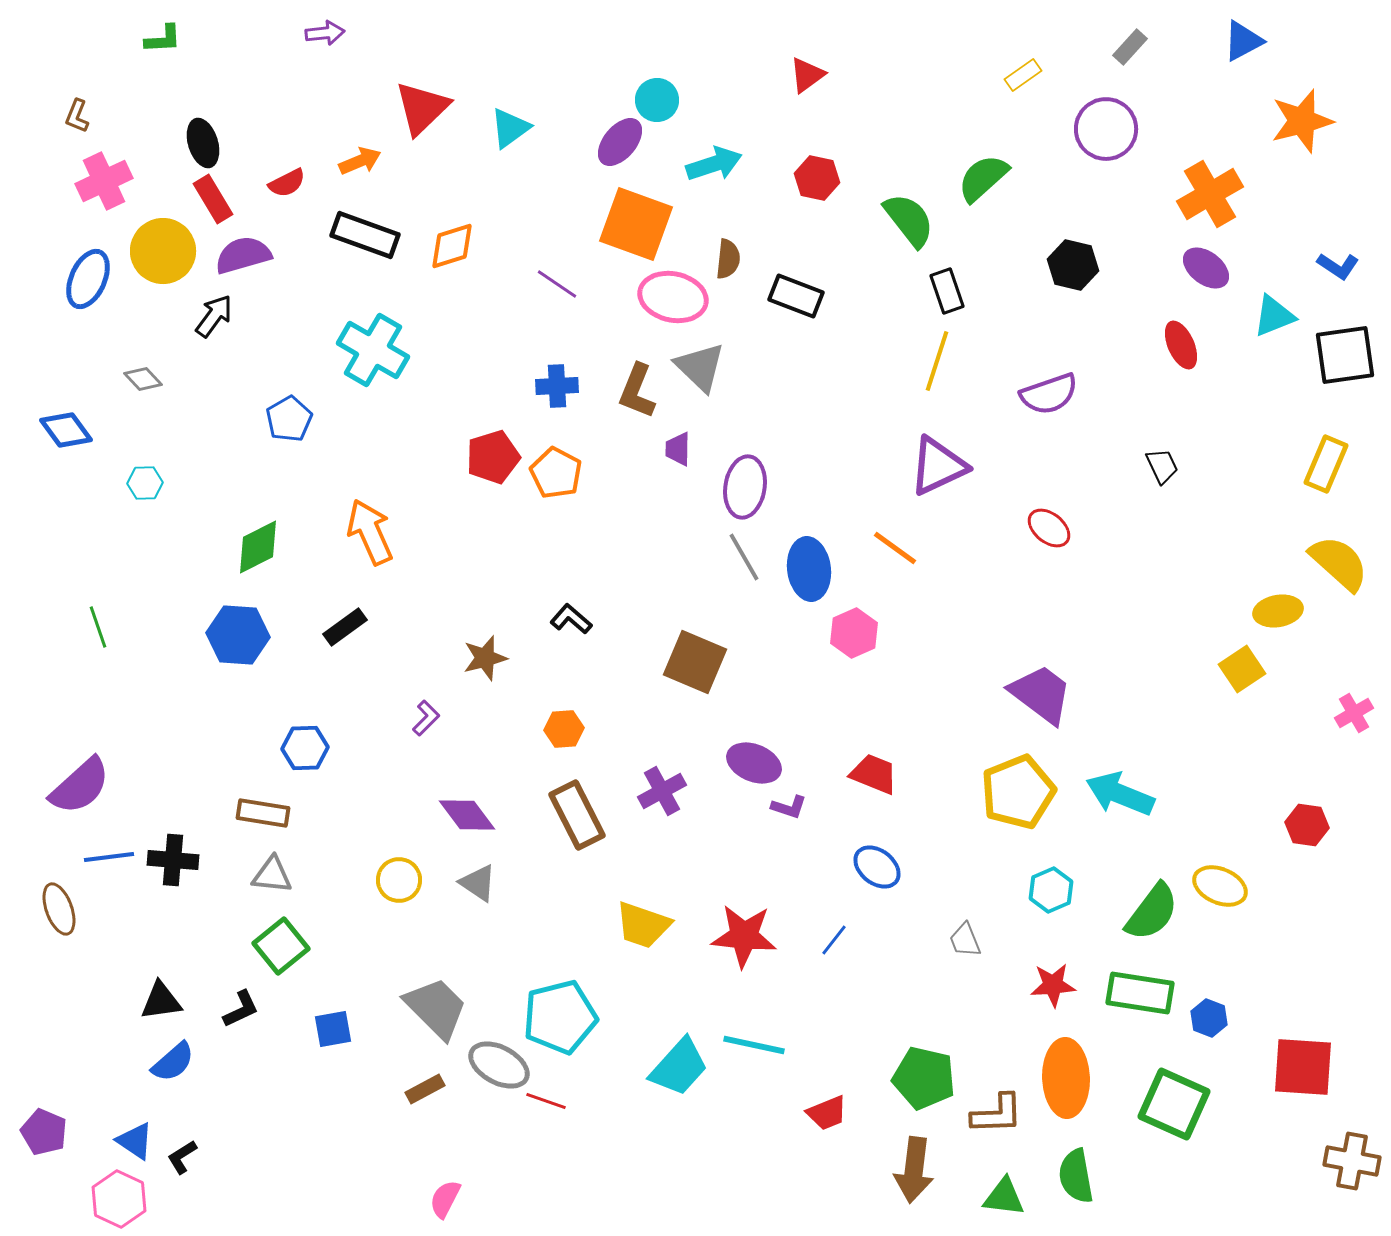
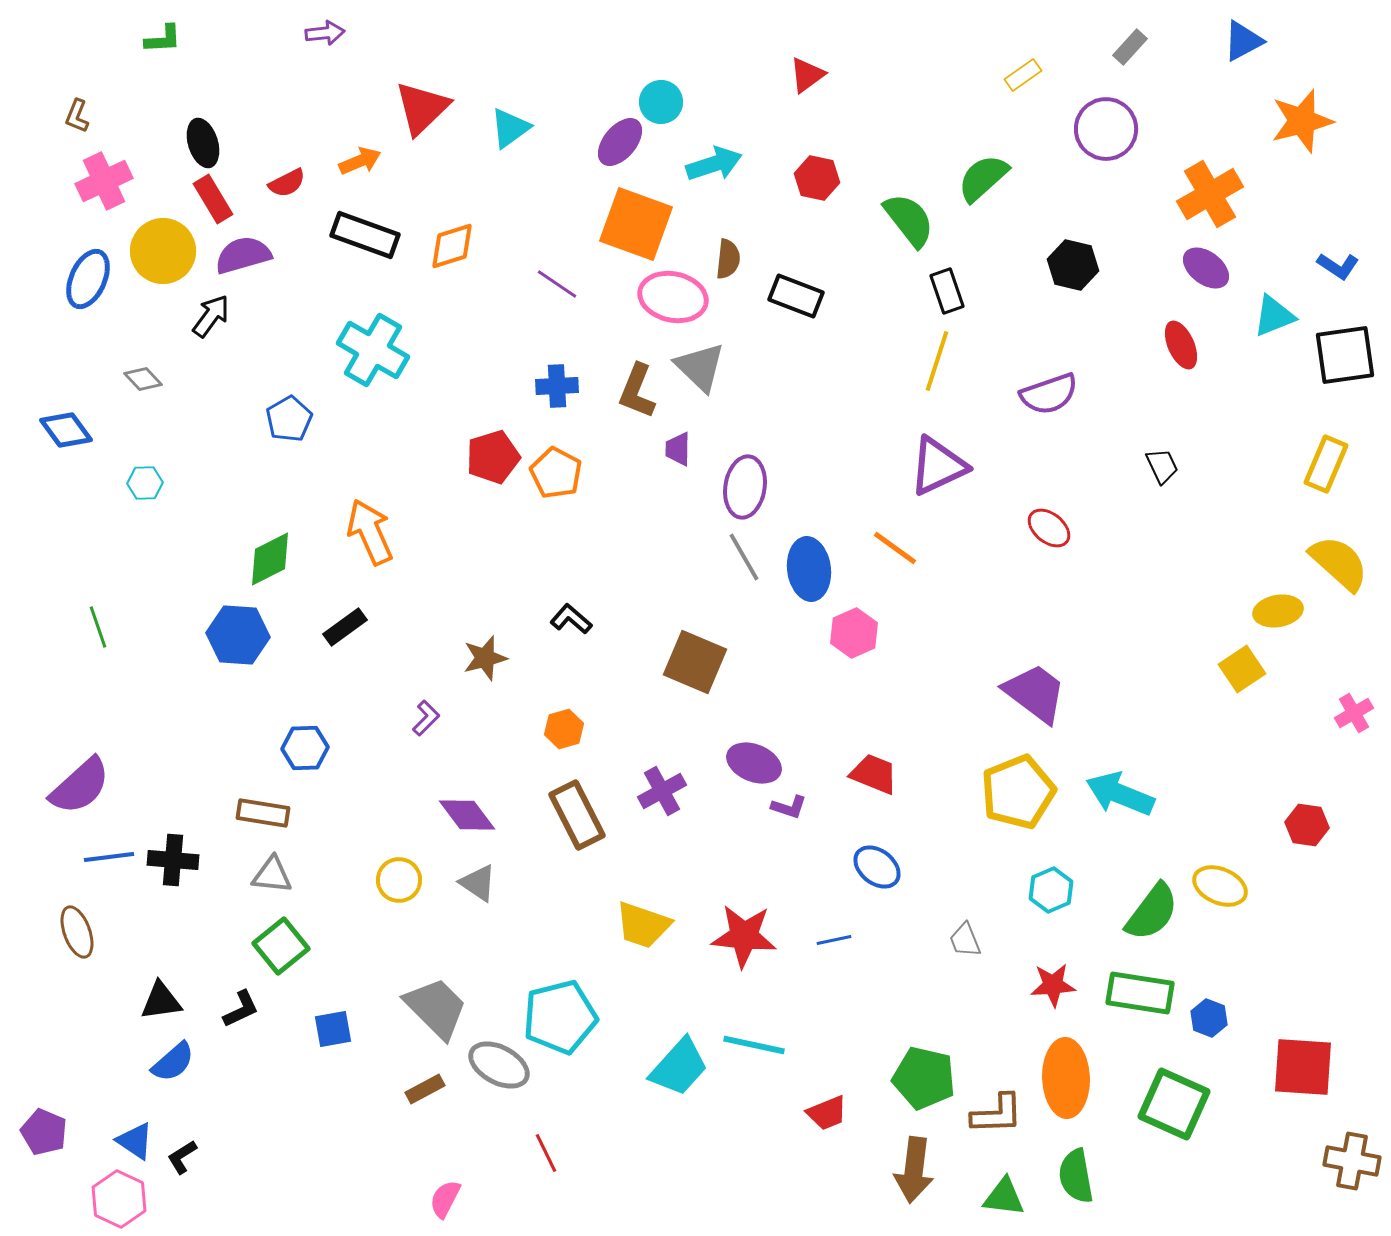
cyan circle at (657, 100): moved 4 px right, 2 px down
black arrow at (214, 316): moved 3 px left
green diamond at (258, 547): moved 12 px right, 12 px down
purple trapezoid at (1041, 694): moved 6 px left, 1 px up
orange hexagon at (564, 729): rotated 12 degrees counterclockwise
brown ellipse at (59, 909): moved 18 px right, 23 px down
blue line at (834, 940): rotated 40 degrees clockwise
red line at (546, 1101): moved 52 px down; rotated 45 degrees clockwise
